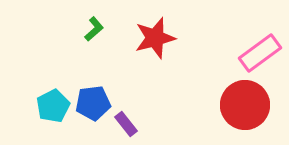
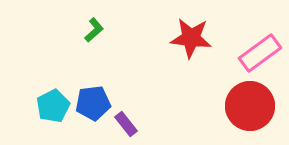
green L-shape: moved 1 px down
red star: moved 36 px right; rotated 21 degrees clockwise
red circle: moved 5 px right, 1 px down
